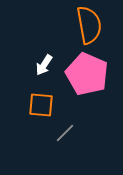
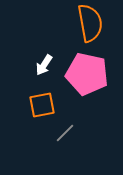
orange semicircle: moved 1 px right, 2 px up
pink pentagon: rotated 12 degrees counterclockwise
orange square: moved 1 px right; rotated 16 degrees counterclockwise
